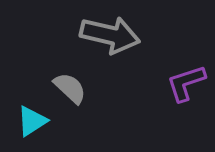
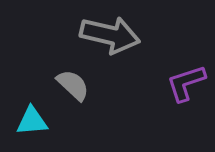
gray semicircle: moved 3 px right, 3 px up
cyan triangle: rotated 28 degrees clockwise
